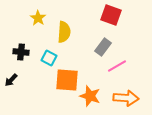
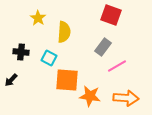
orange star: rotated 10 degrees counterclockwise
